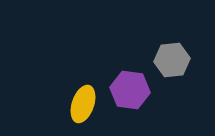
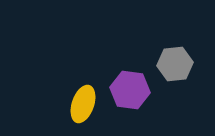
gray hexagon: moved 3 px right, 4 px down
